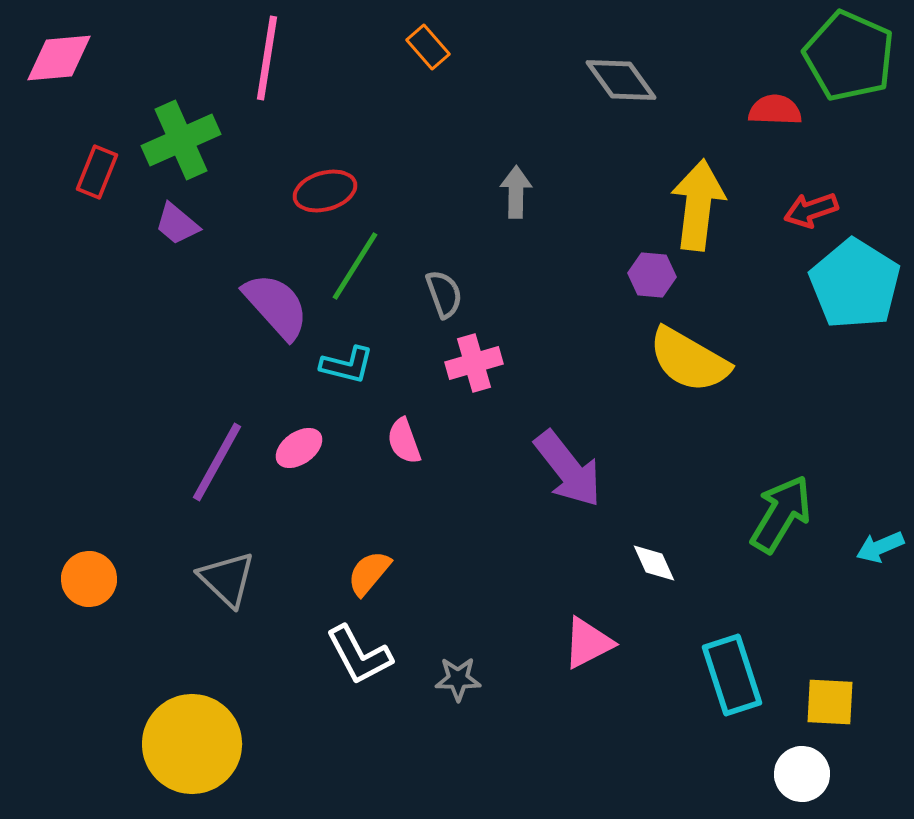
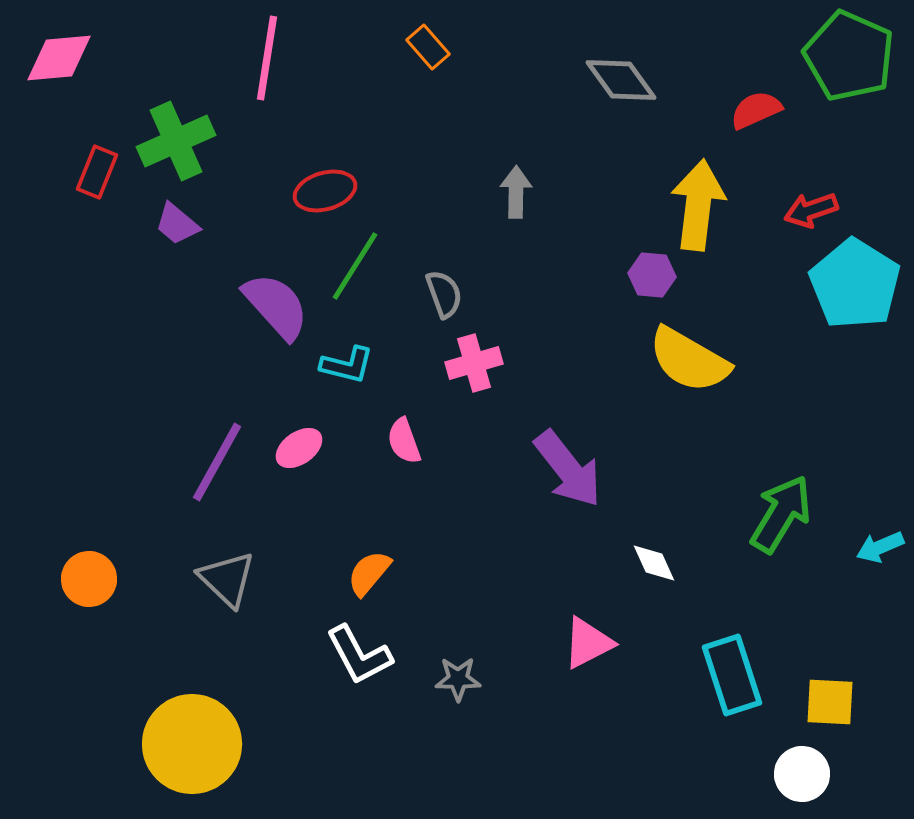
red semicircle: moved 19 px left; rotated 26 degrees counterclockwise
green cross: moved 5 px left, 1 px down
